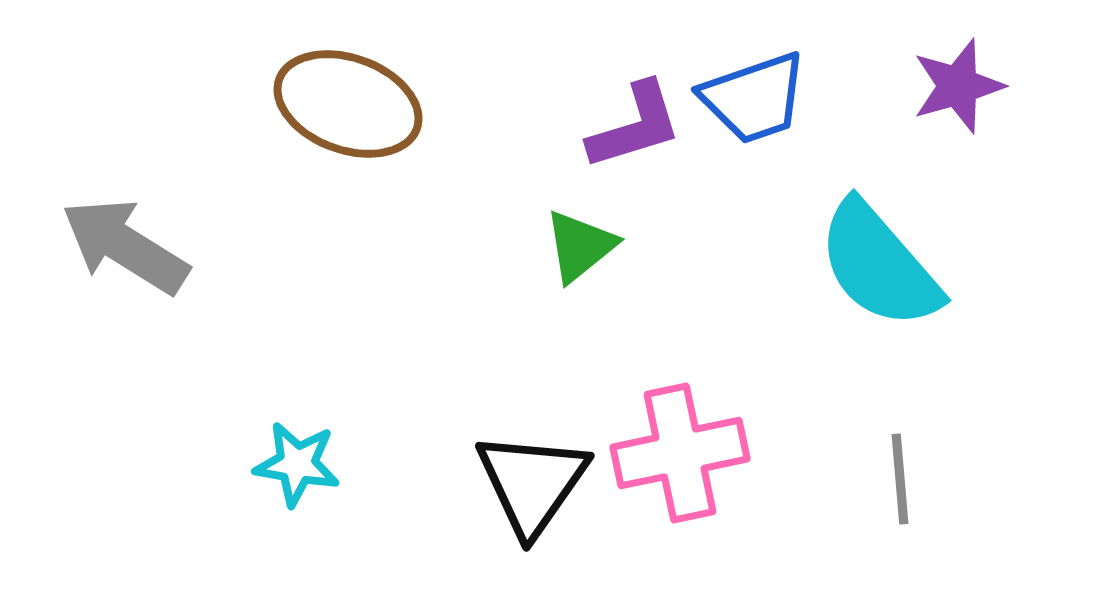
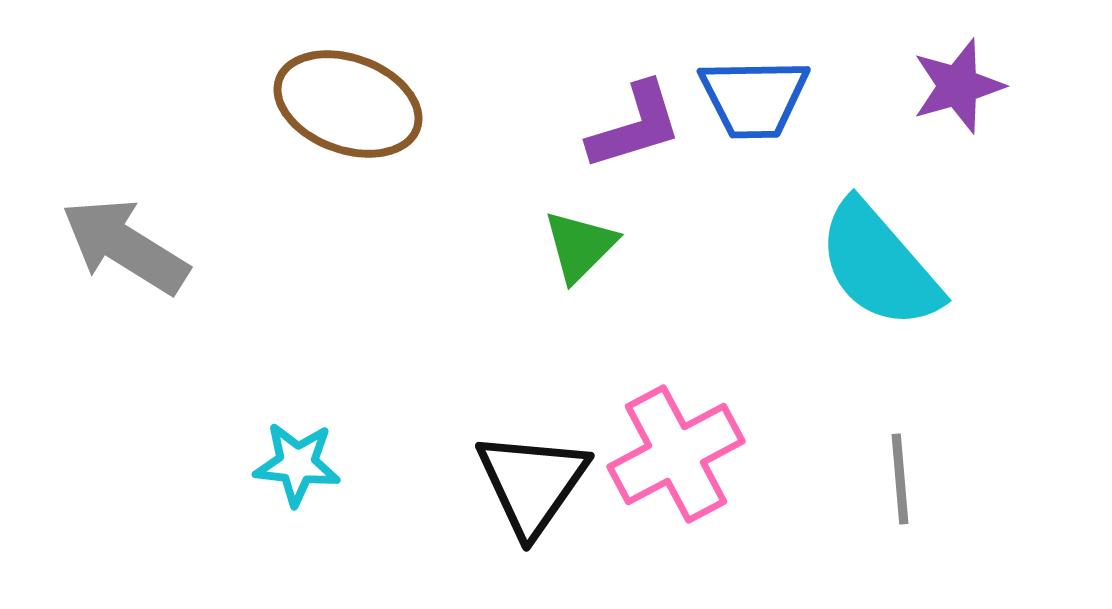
blue trapezoid: rotated 18 degrees clockwise
green triangle: rotated 6 degrees counterclockwise
pink cross: moved 4 px left, 1 px down; rotated 16 degrees counterclockwise
cyan star: rotated 4 degrees counterclockwise
